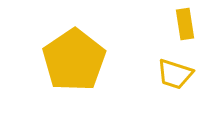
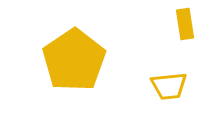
yellow trapezoid: moved 6 px left, 12 px down; rotated 24 degrees counterclockwise
